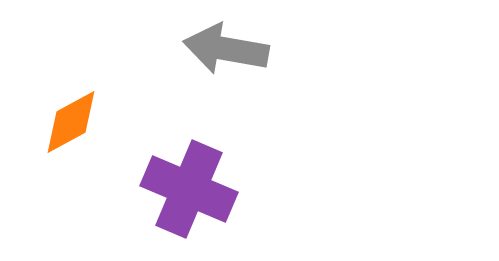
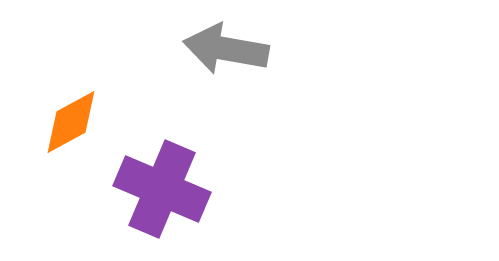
purple cross: moved 27 px left
